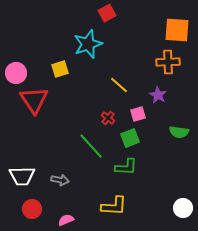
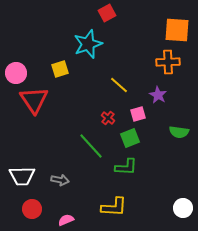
yellow L-shape: moved 1 px down
